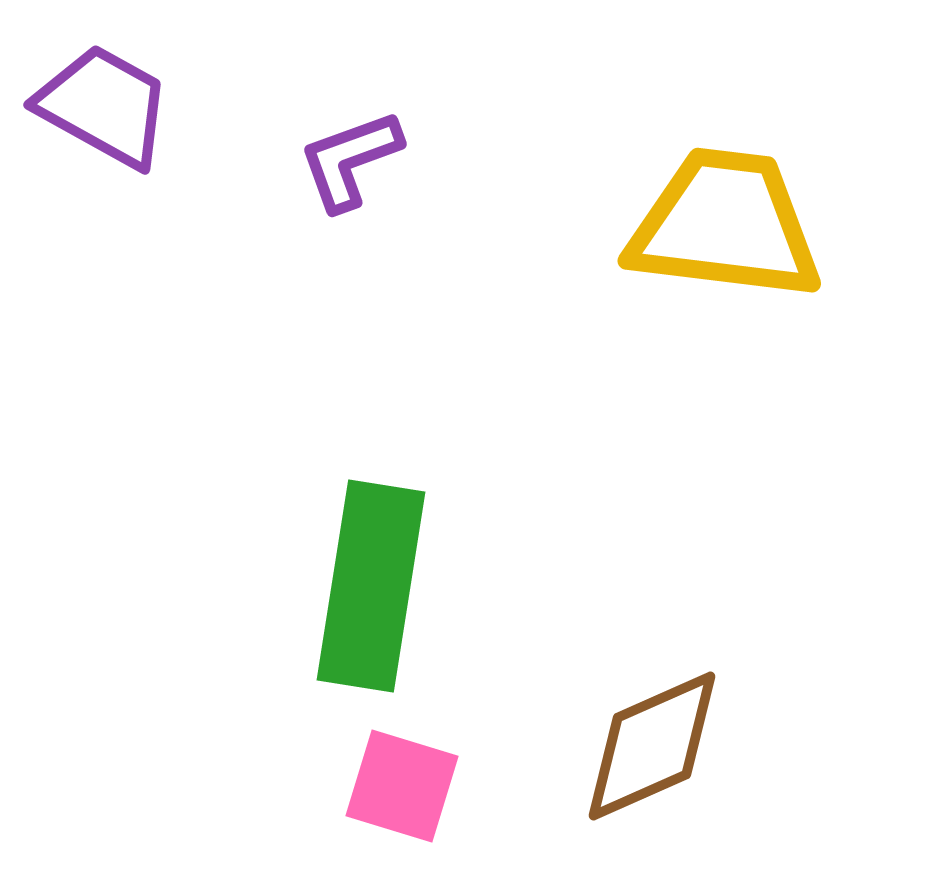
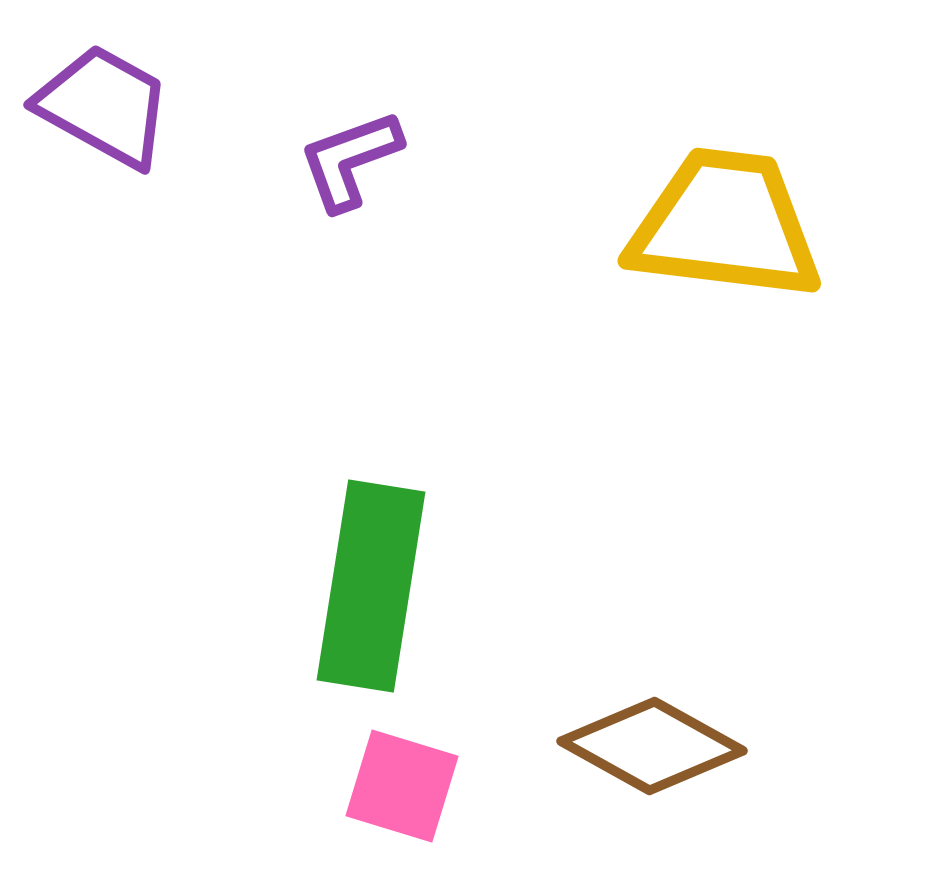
brown diamond: rotated 53 degrees clockwise
